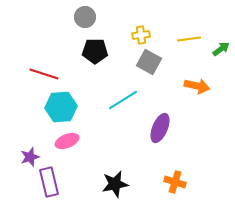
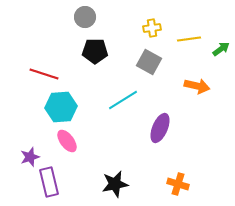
yellow cross: moved 11 px right, 7 px up
pink ellipse: rotated 75 degrees clockwise
orange cross: moved 3 px right, 2 px down
